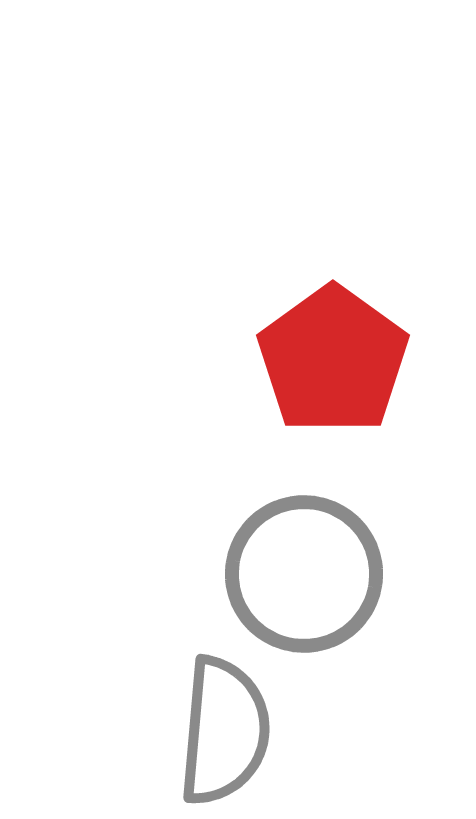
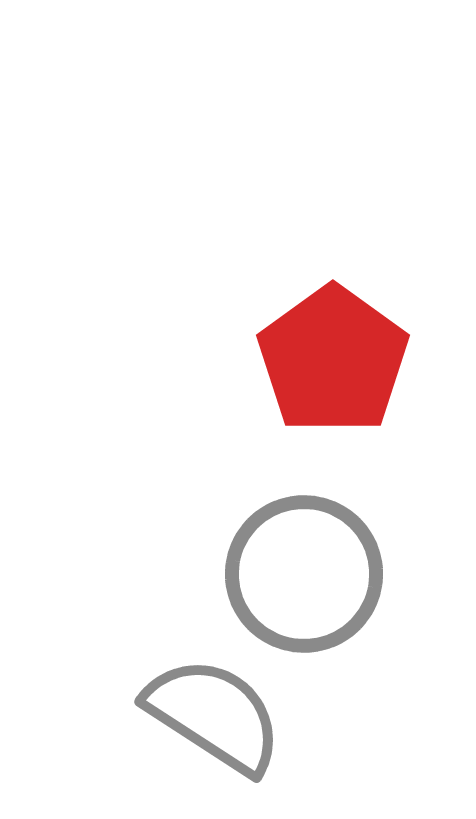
gray semicircle: moved 10 px left, 16 px up; rotated 62 degrees counterclockwise
